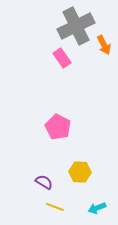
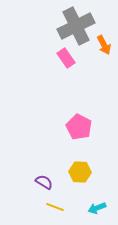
pink rectangle: moved 4 px right
pink pentagon: moved 21 px right
